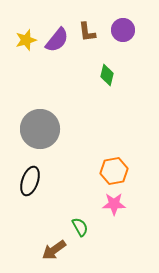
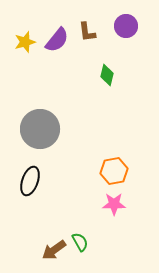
purple circle: moved 3 px right, 4 px up
yellow star: moved 1 px left, 2 px down
green semicircle: moved 15 px down
